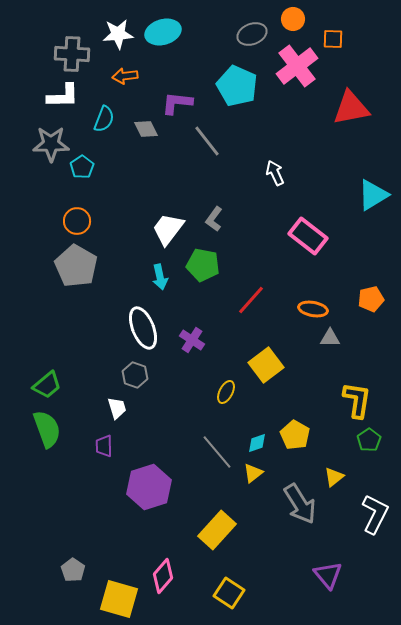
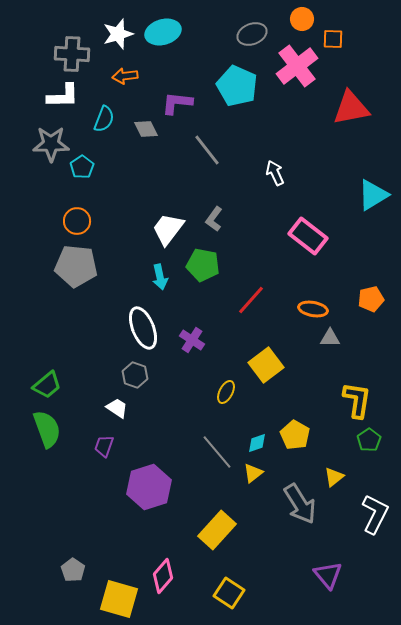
orange circle at (293, 19): moved 9 px right
white star at (118, 34): rotated 12 degrees counterclockwise
gray line at (207, 141): moved 9 px down
gray pentagon at (76, 266): rotated 24 degrees counterclockwise
white trapezoid at (117, 408): rotated 40 degrees counterclockwise
purple trapezoid at (104, 446): rotated 20 degrees clockwise
